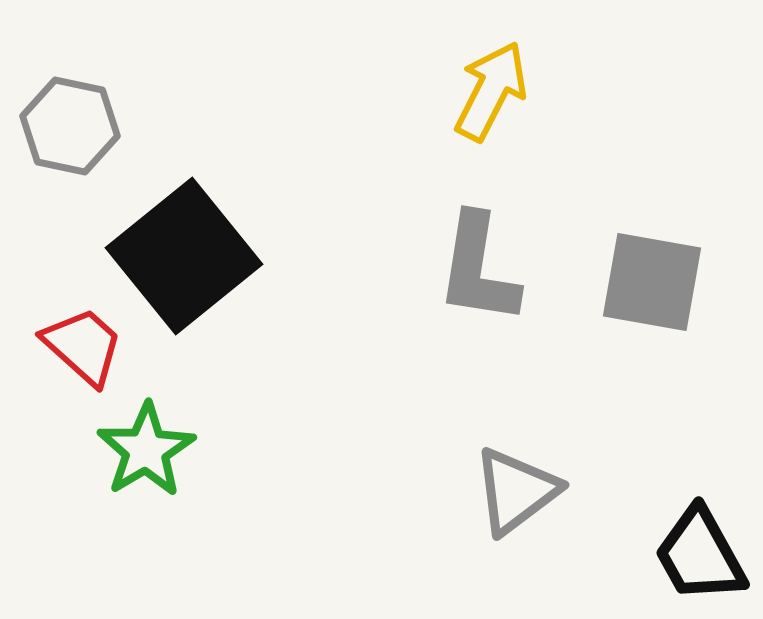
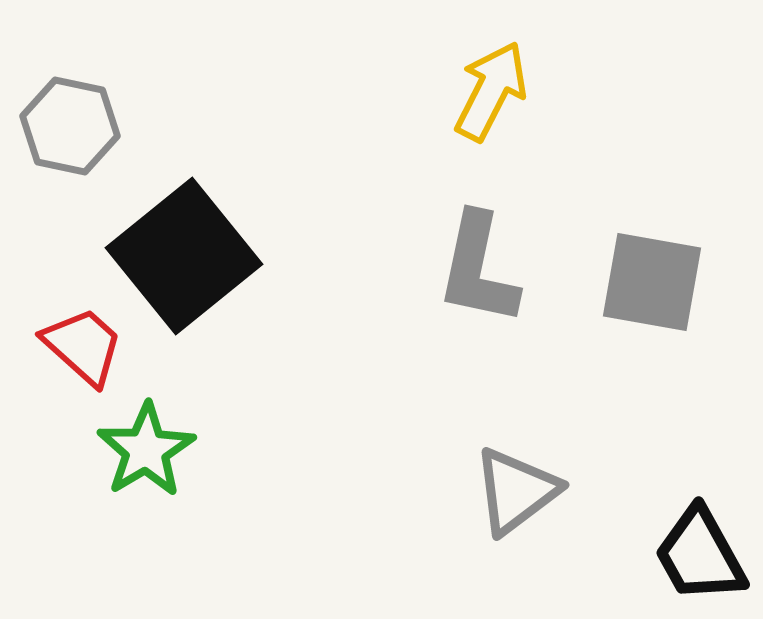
gray L-shape: rotated 3 degrees clockwise
